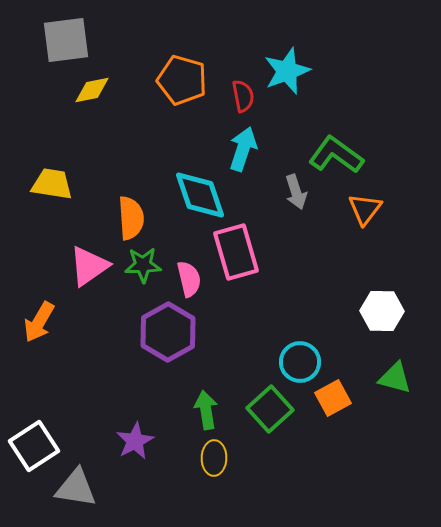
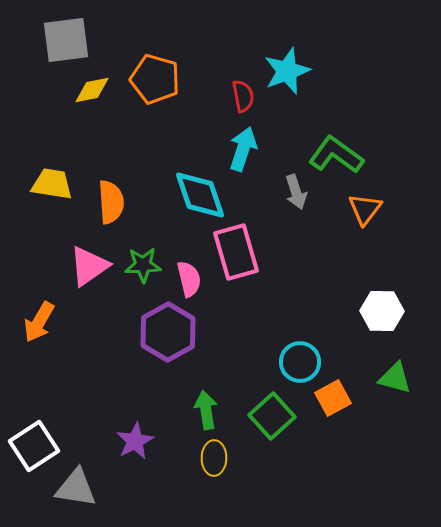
orange pentagon: moved 27 px left, 1 px up
orange semicircle: moved 20 px left, 16 px up
green square: moved 2 px right, 7 px down
